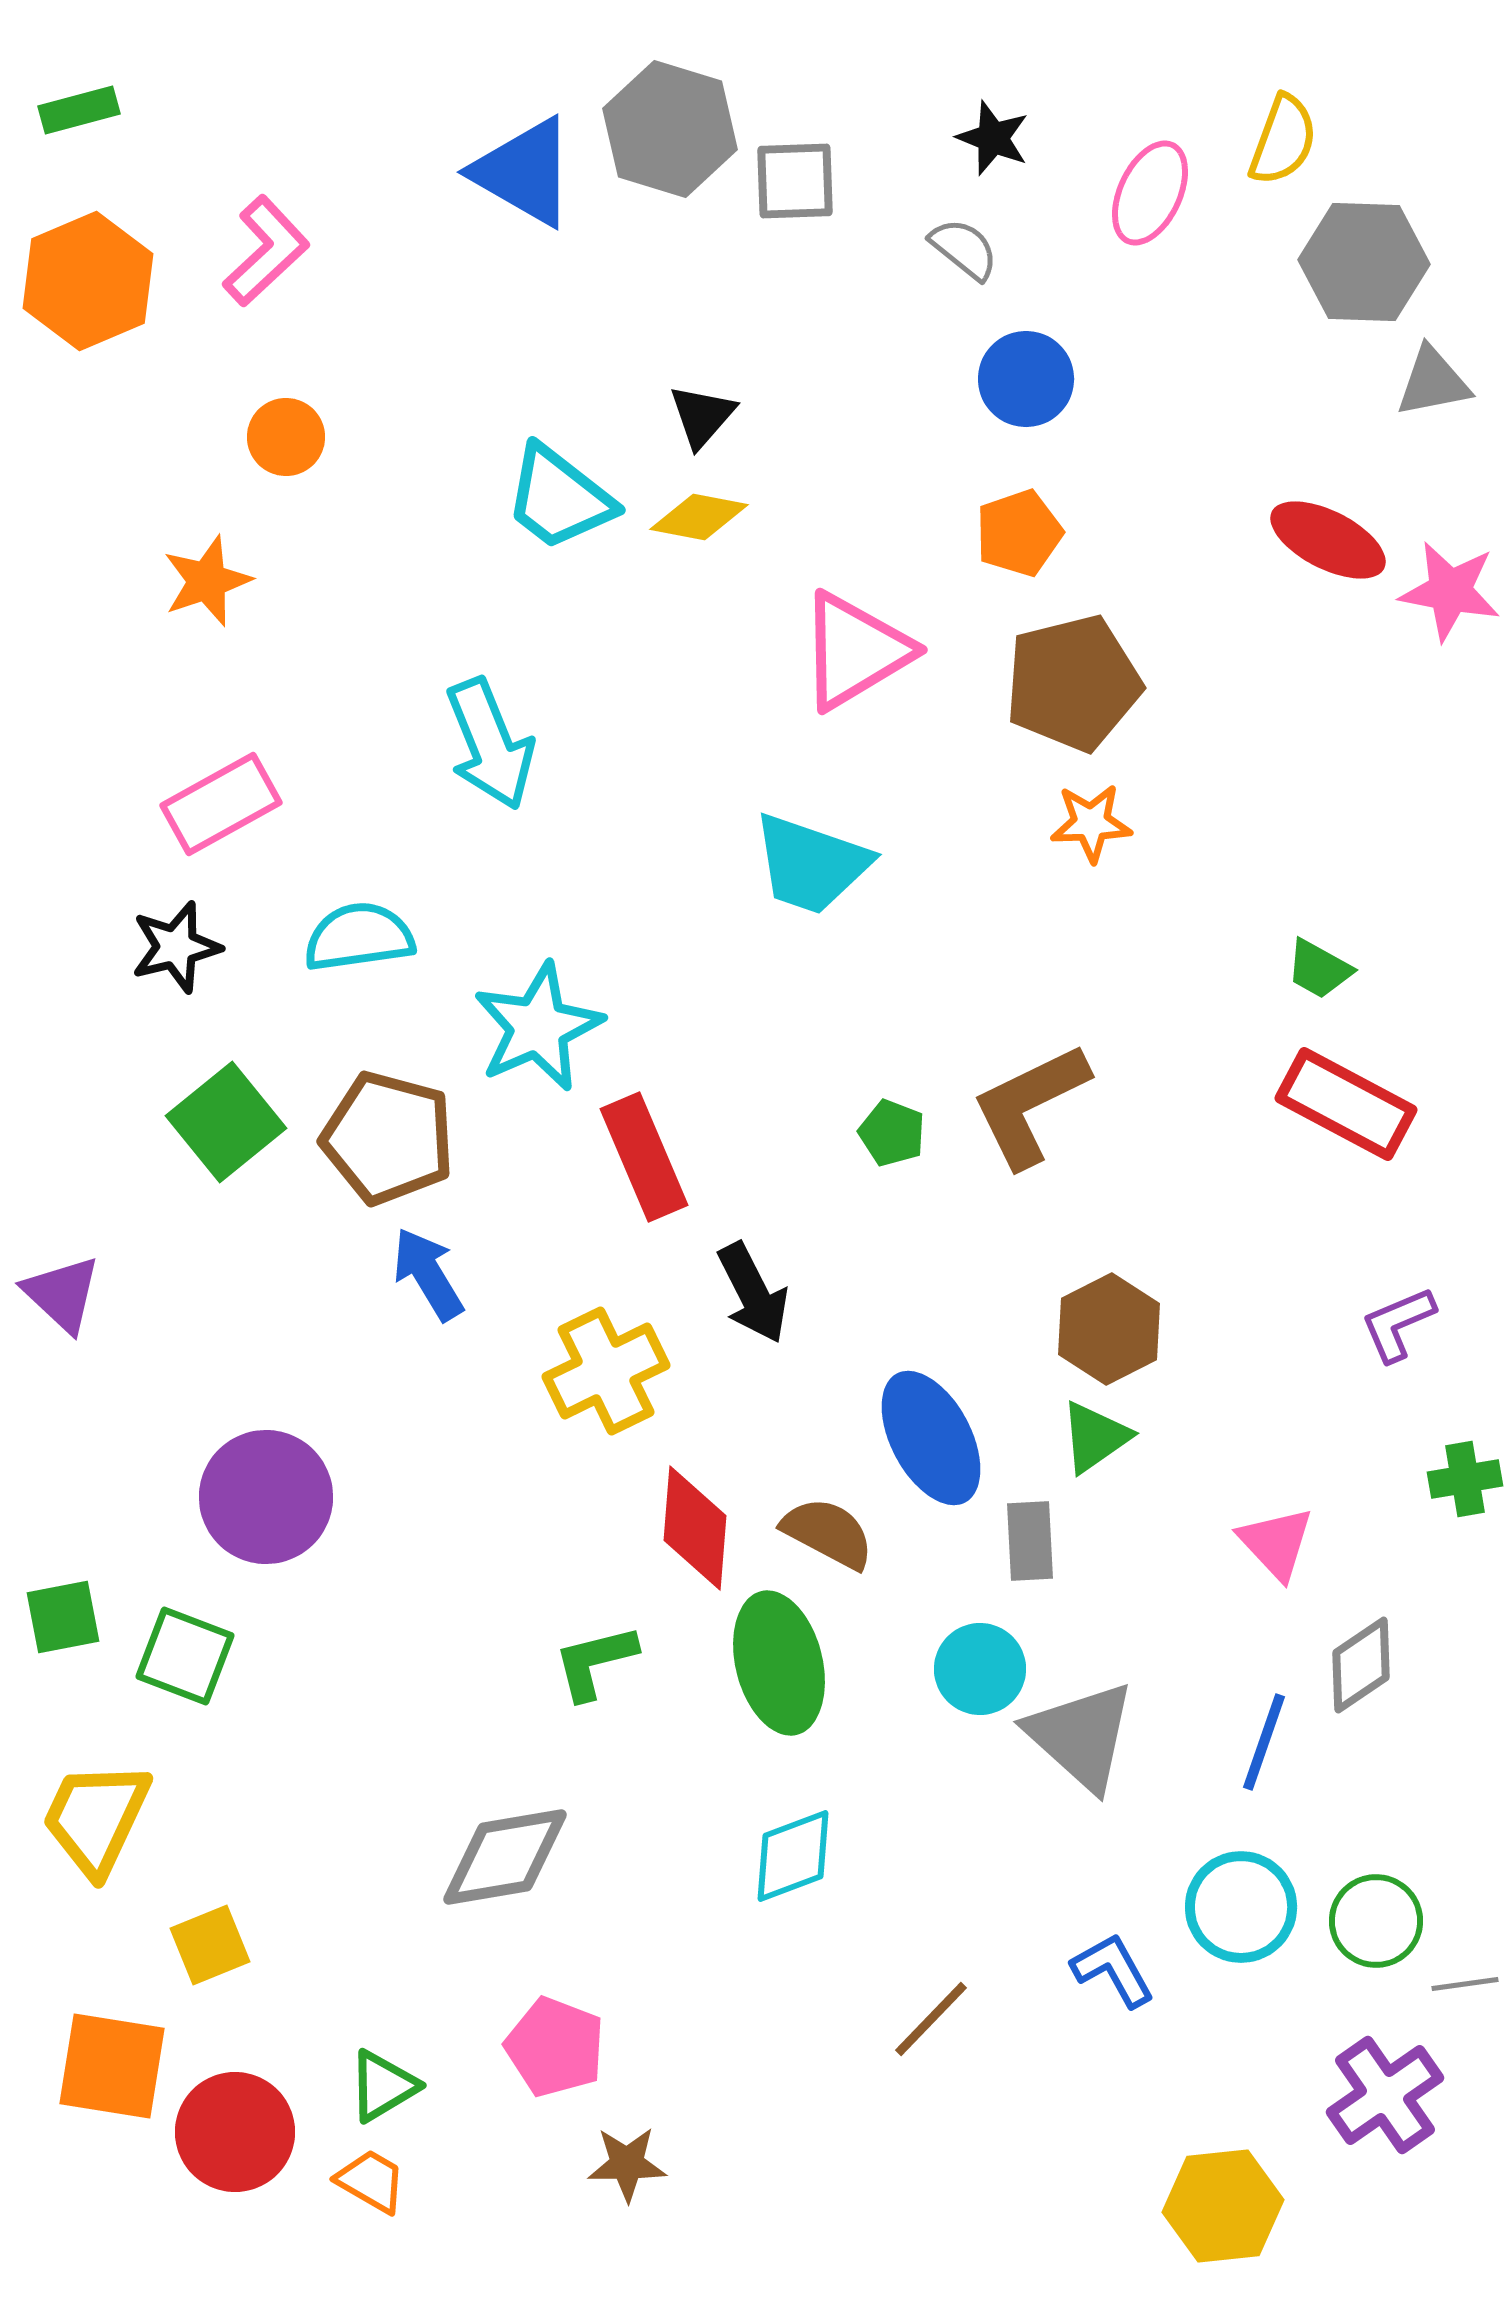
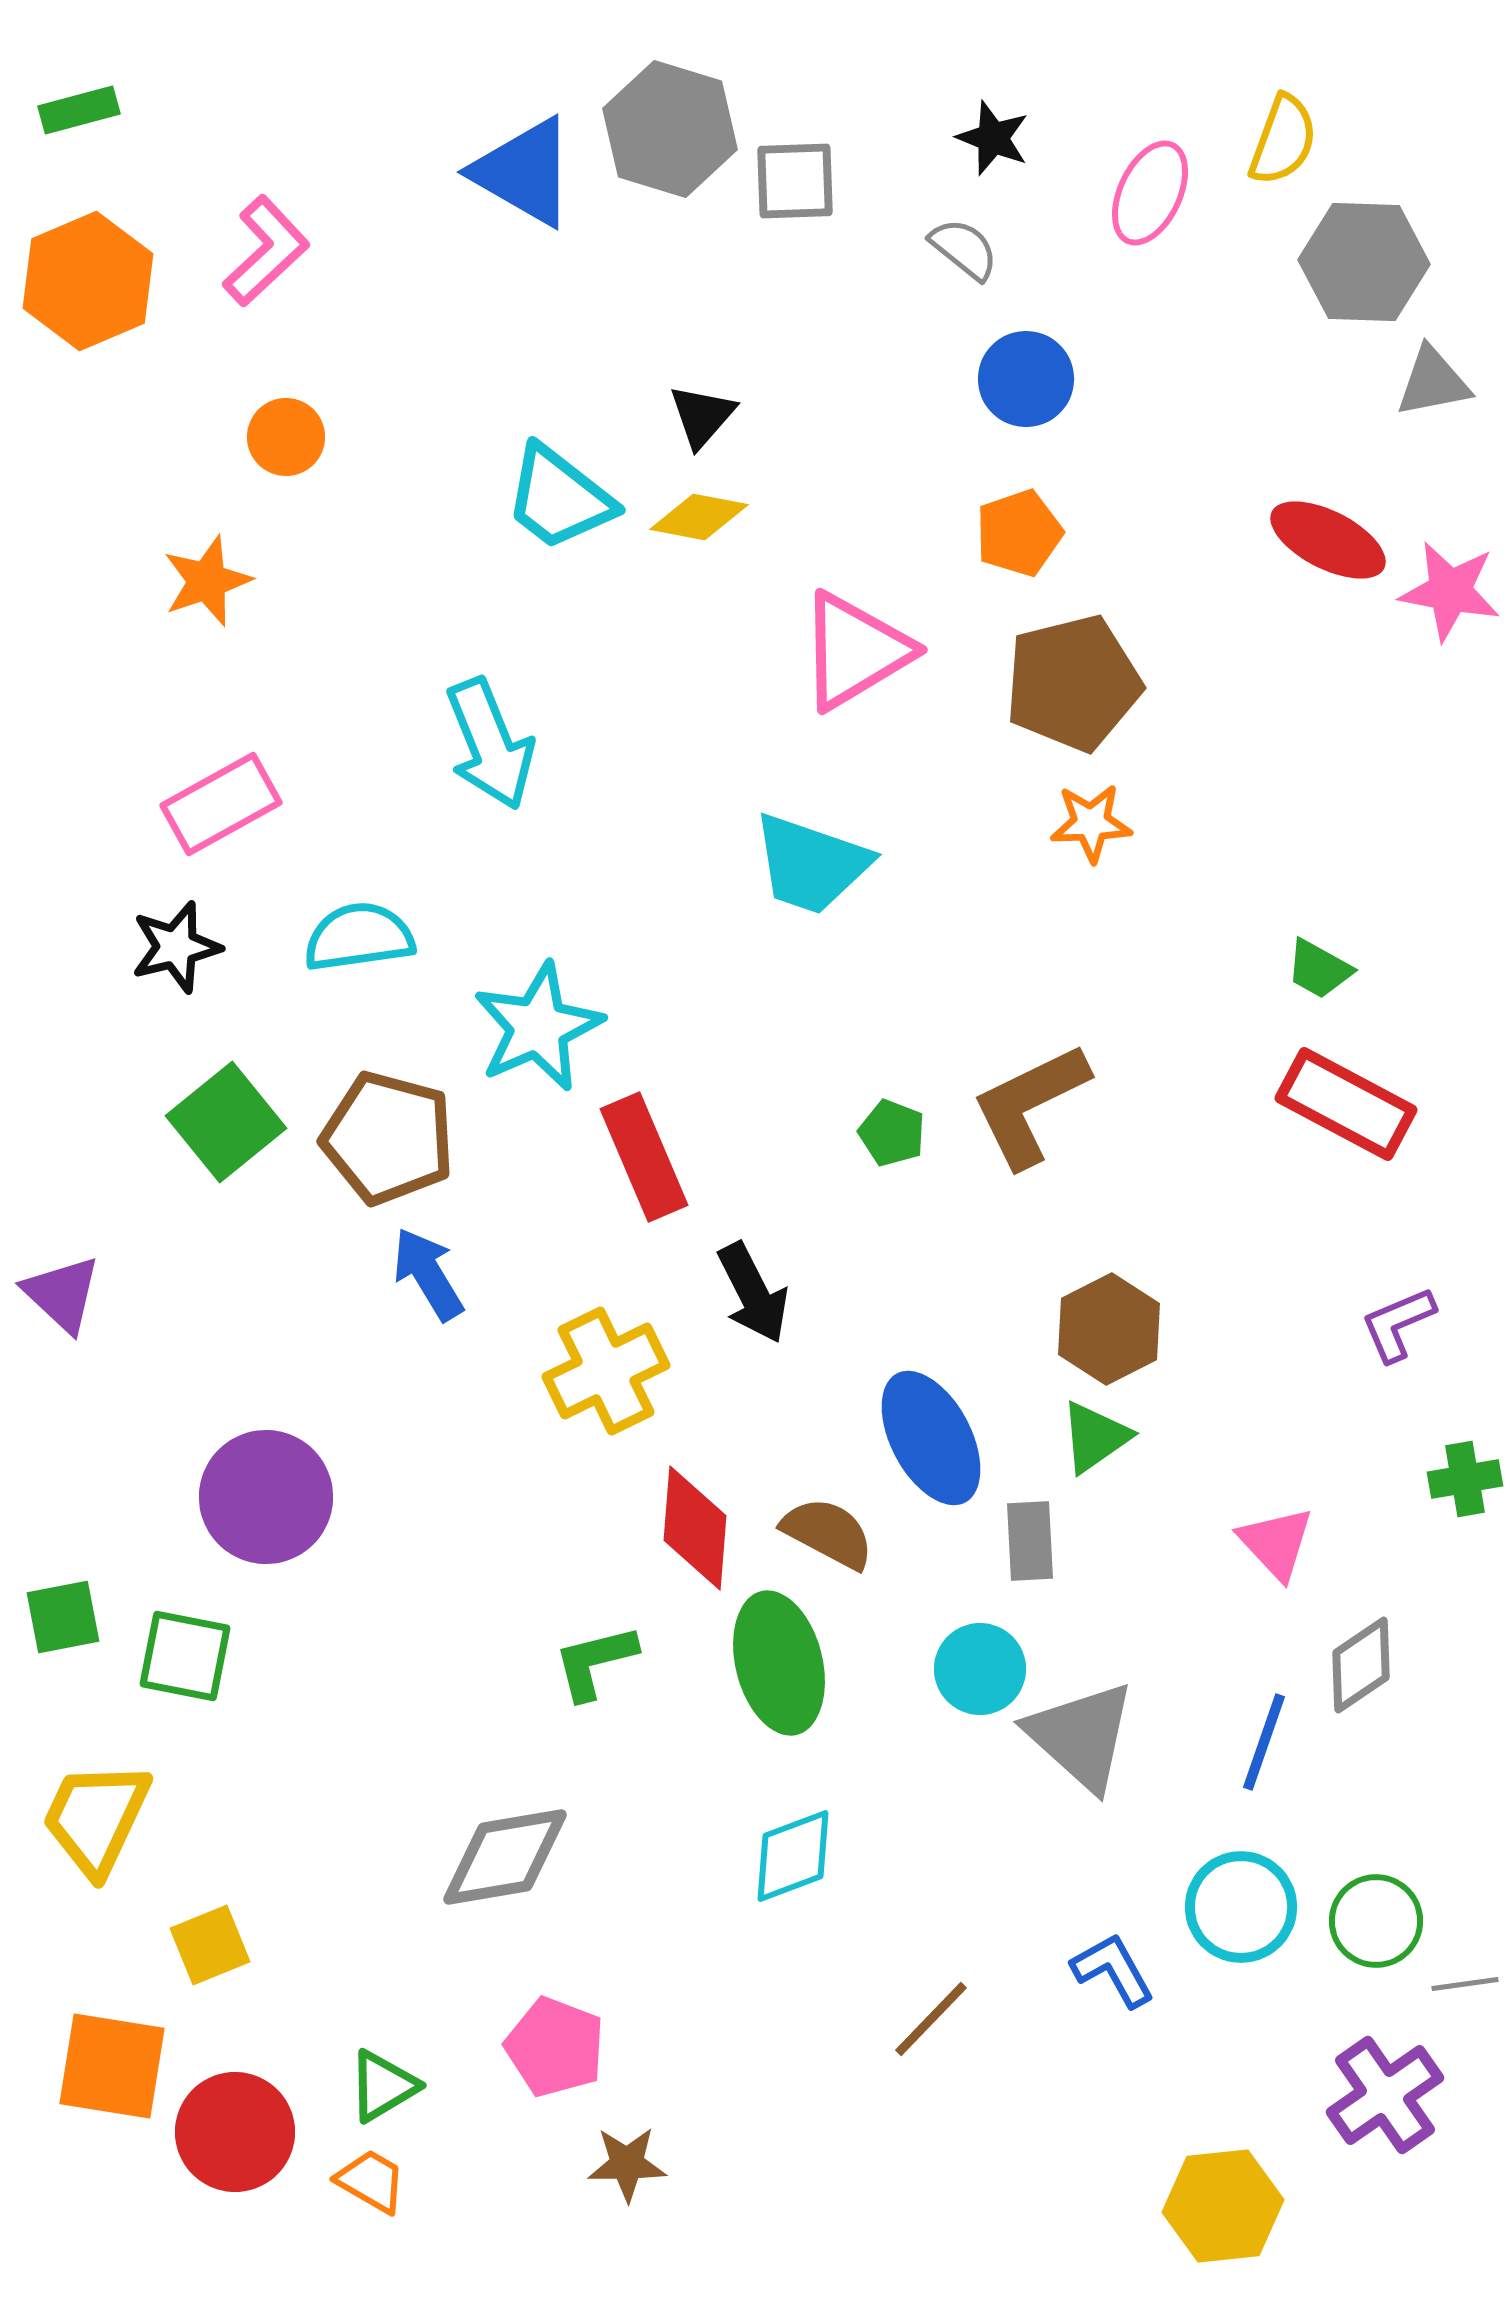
green square at (185, 1656): rotated 10 degrees counterclockwise
